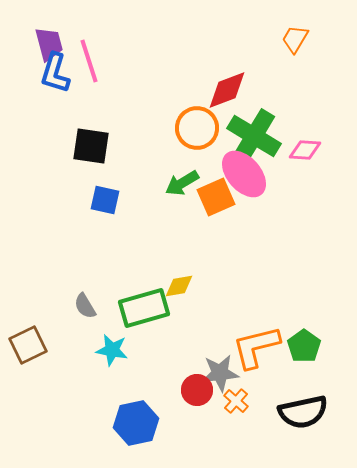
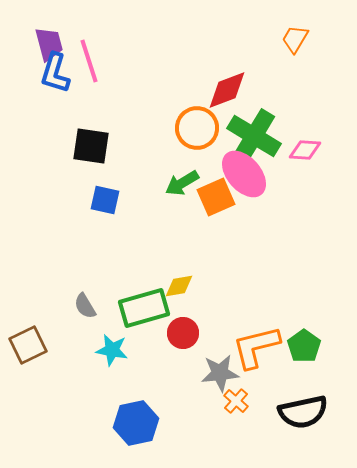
red circle: moved 14 px left, 57 px up
